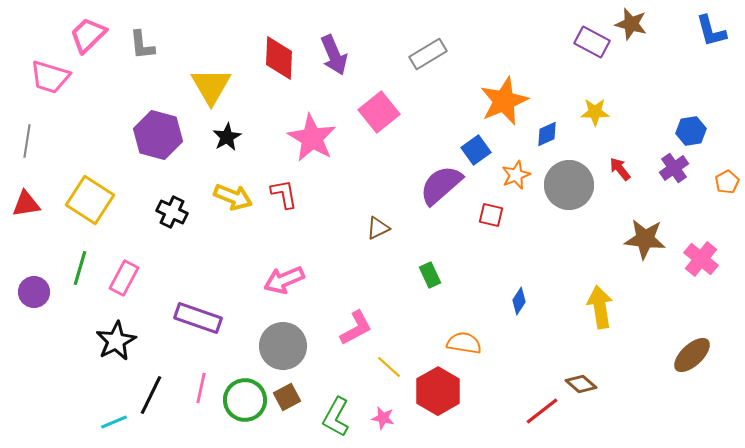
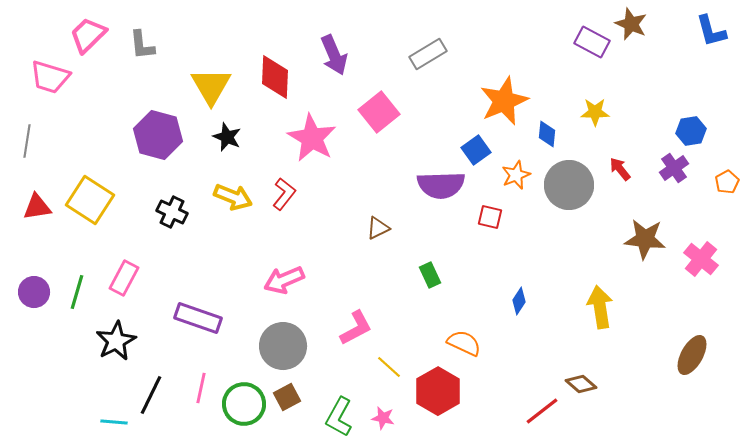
brown star at (631, 24): rotated 8 degrees clockwise
red diamond at (279, 58): moved 4 px left, 19 px down
blue diamond at (547, 134): rotated 60 degrees counterclockwise
black star at (227, 137): rotated 20 degrees counterclockwise
purple semicircle at (441, 185): rotated 141 degrees counterclockwise
red L-shape at (284, 194): rotated 48 degrees clockwise
red triangle at (26, 204): moved 11 px right, 3 px down
red square at (491, 215): moved 1 px left, 2 px down
green line at (80, 268): moved 3 px left, 24 px down
orange semicircle at (464, 343): rotated 16 degrees clockwise
brown ellipse at (692, 355): rotated 18 degrees counterclockwise
green circle at (245, 400): moved 1 px left, 4 px down
green L-shape at (336, 417): moved 3 px right
cyan line at (114, 422): rotated 28 degrees clockwise
